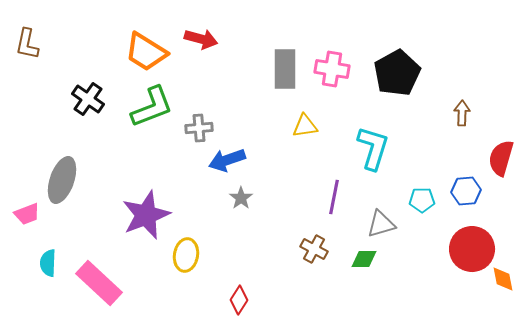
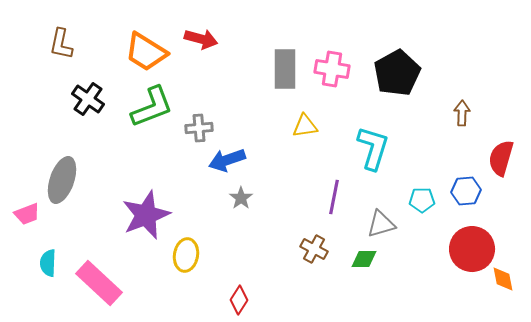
brown L-shape: moved 34 px right
